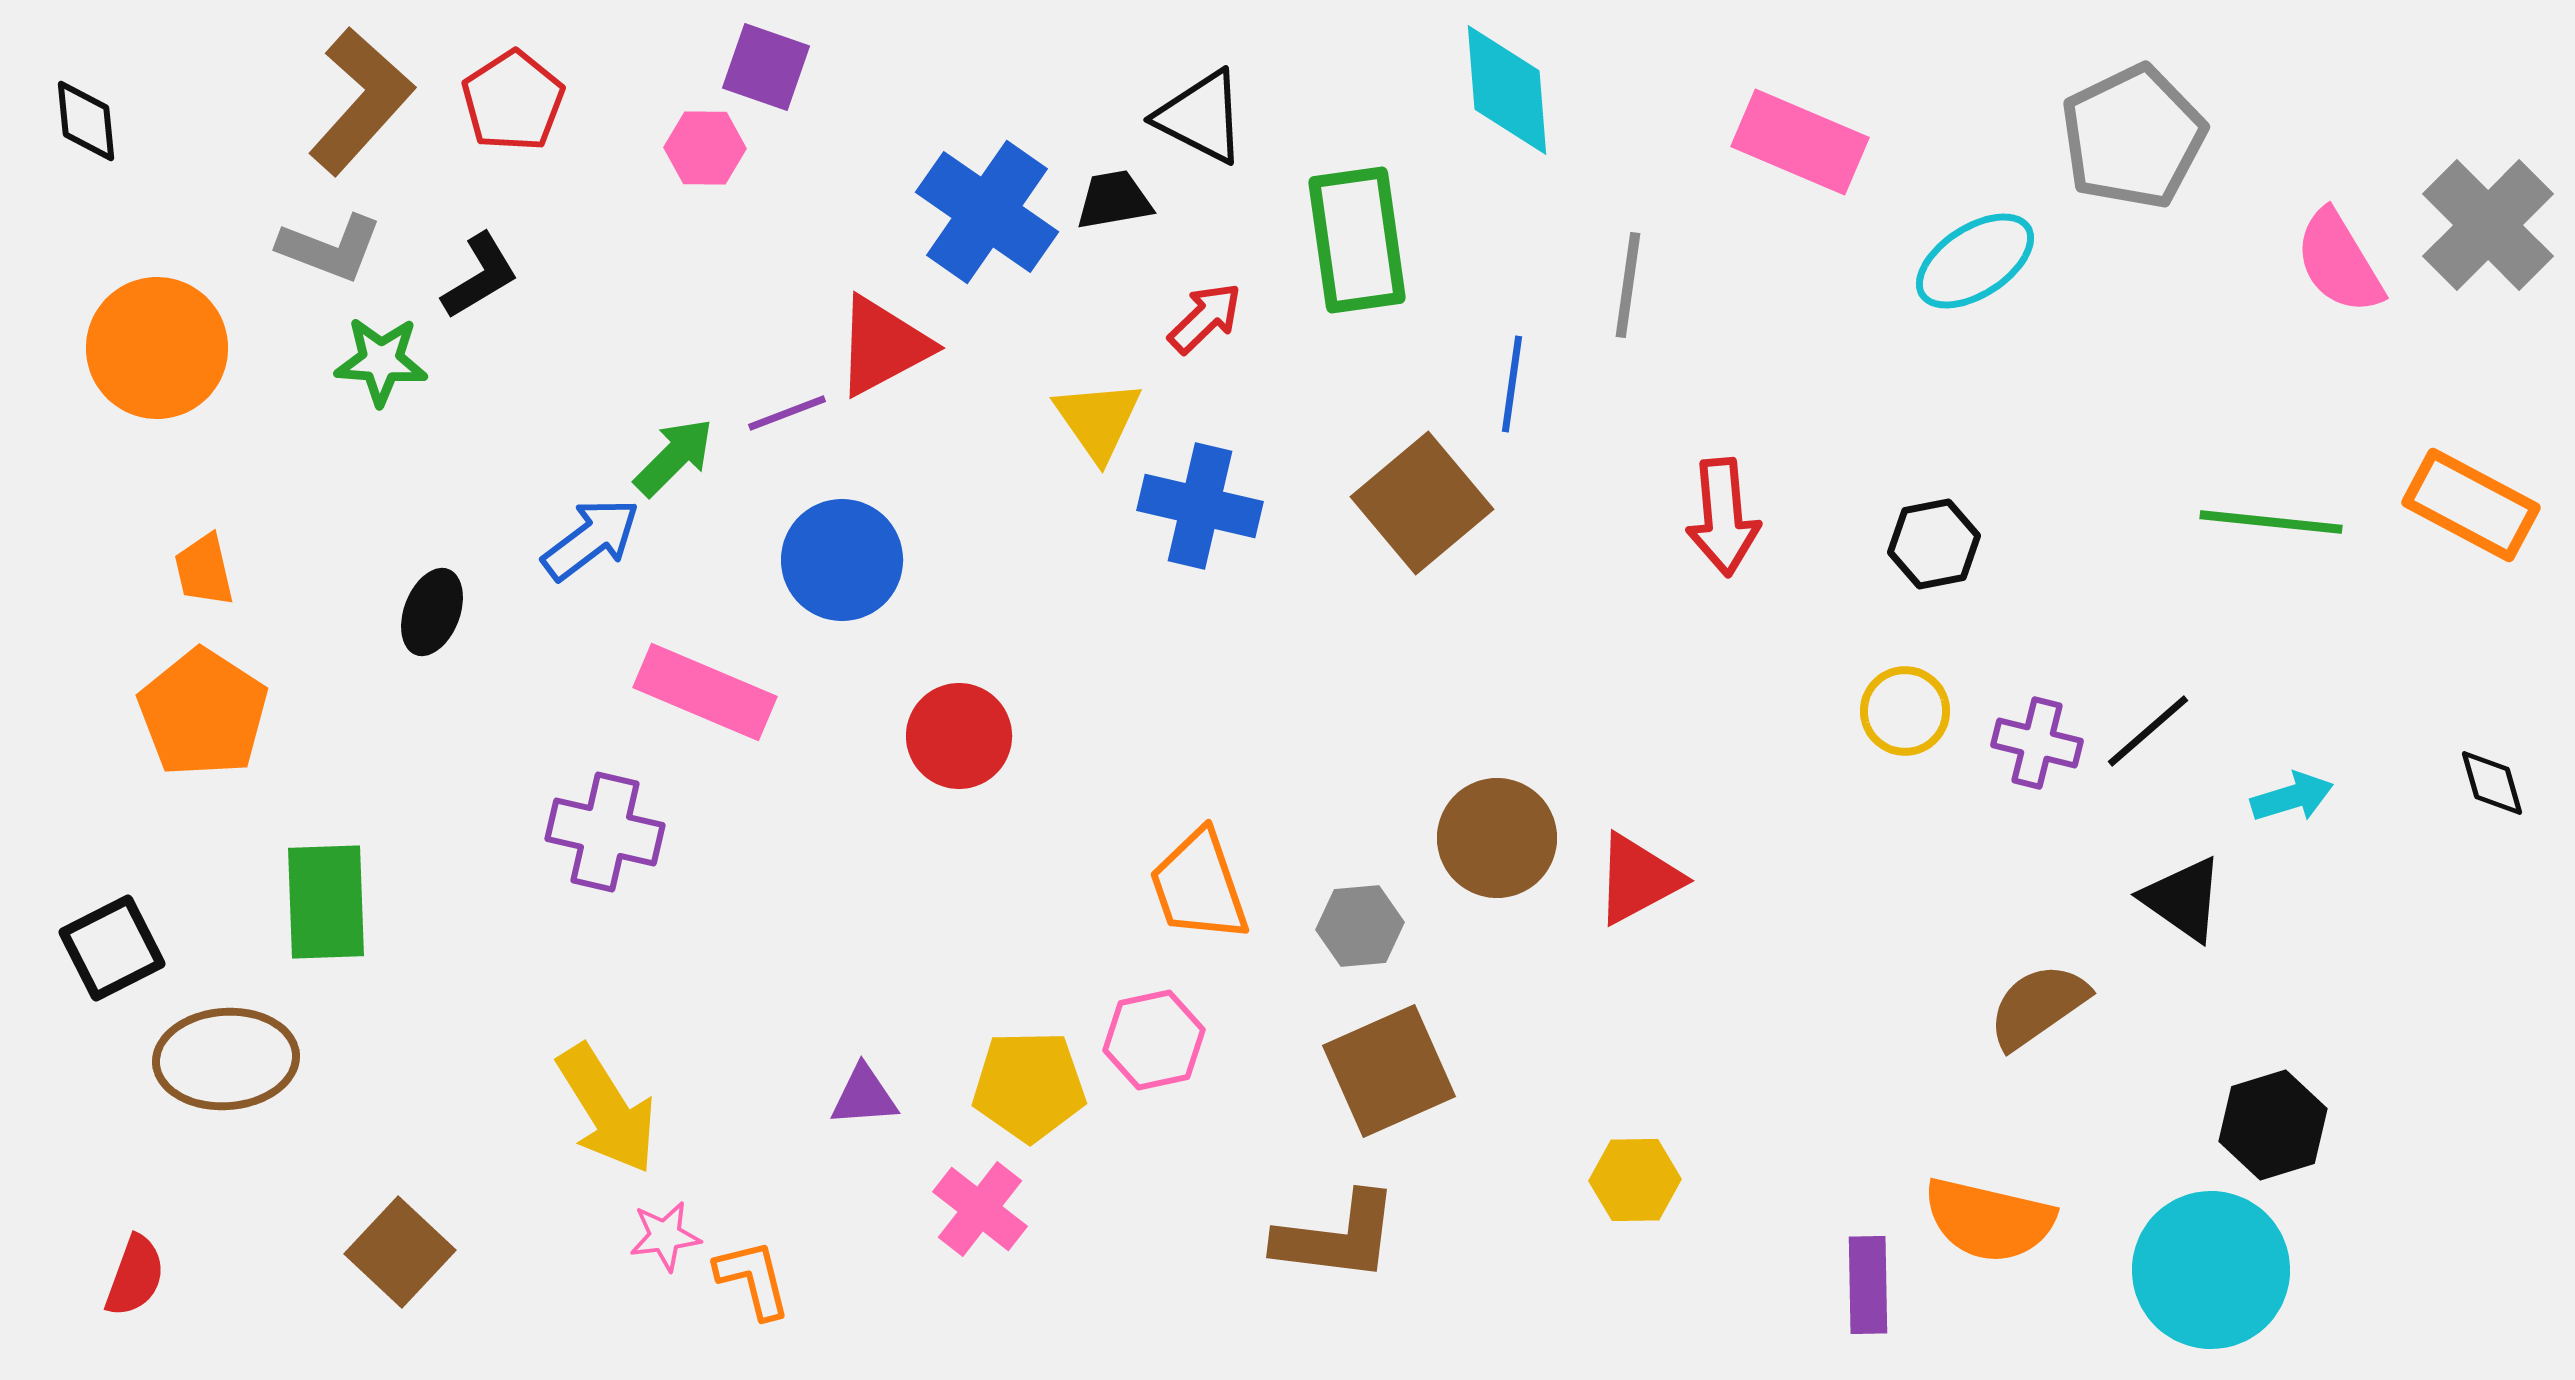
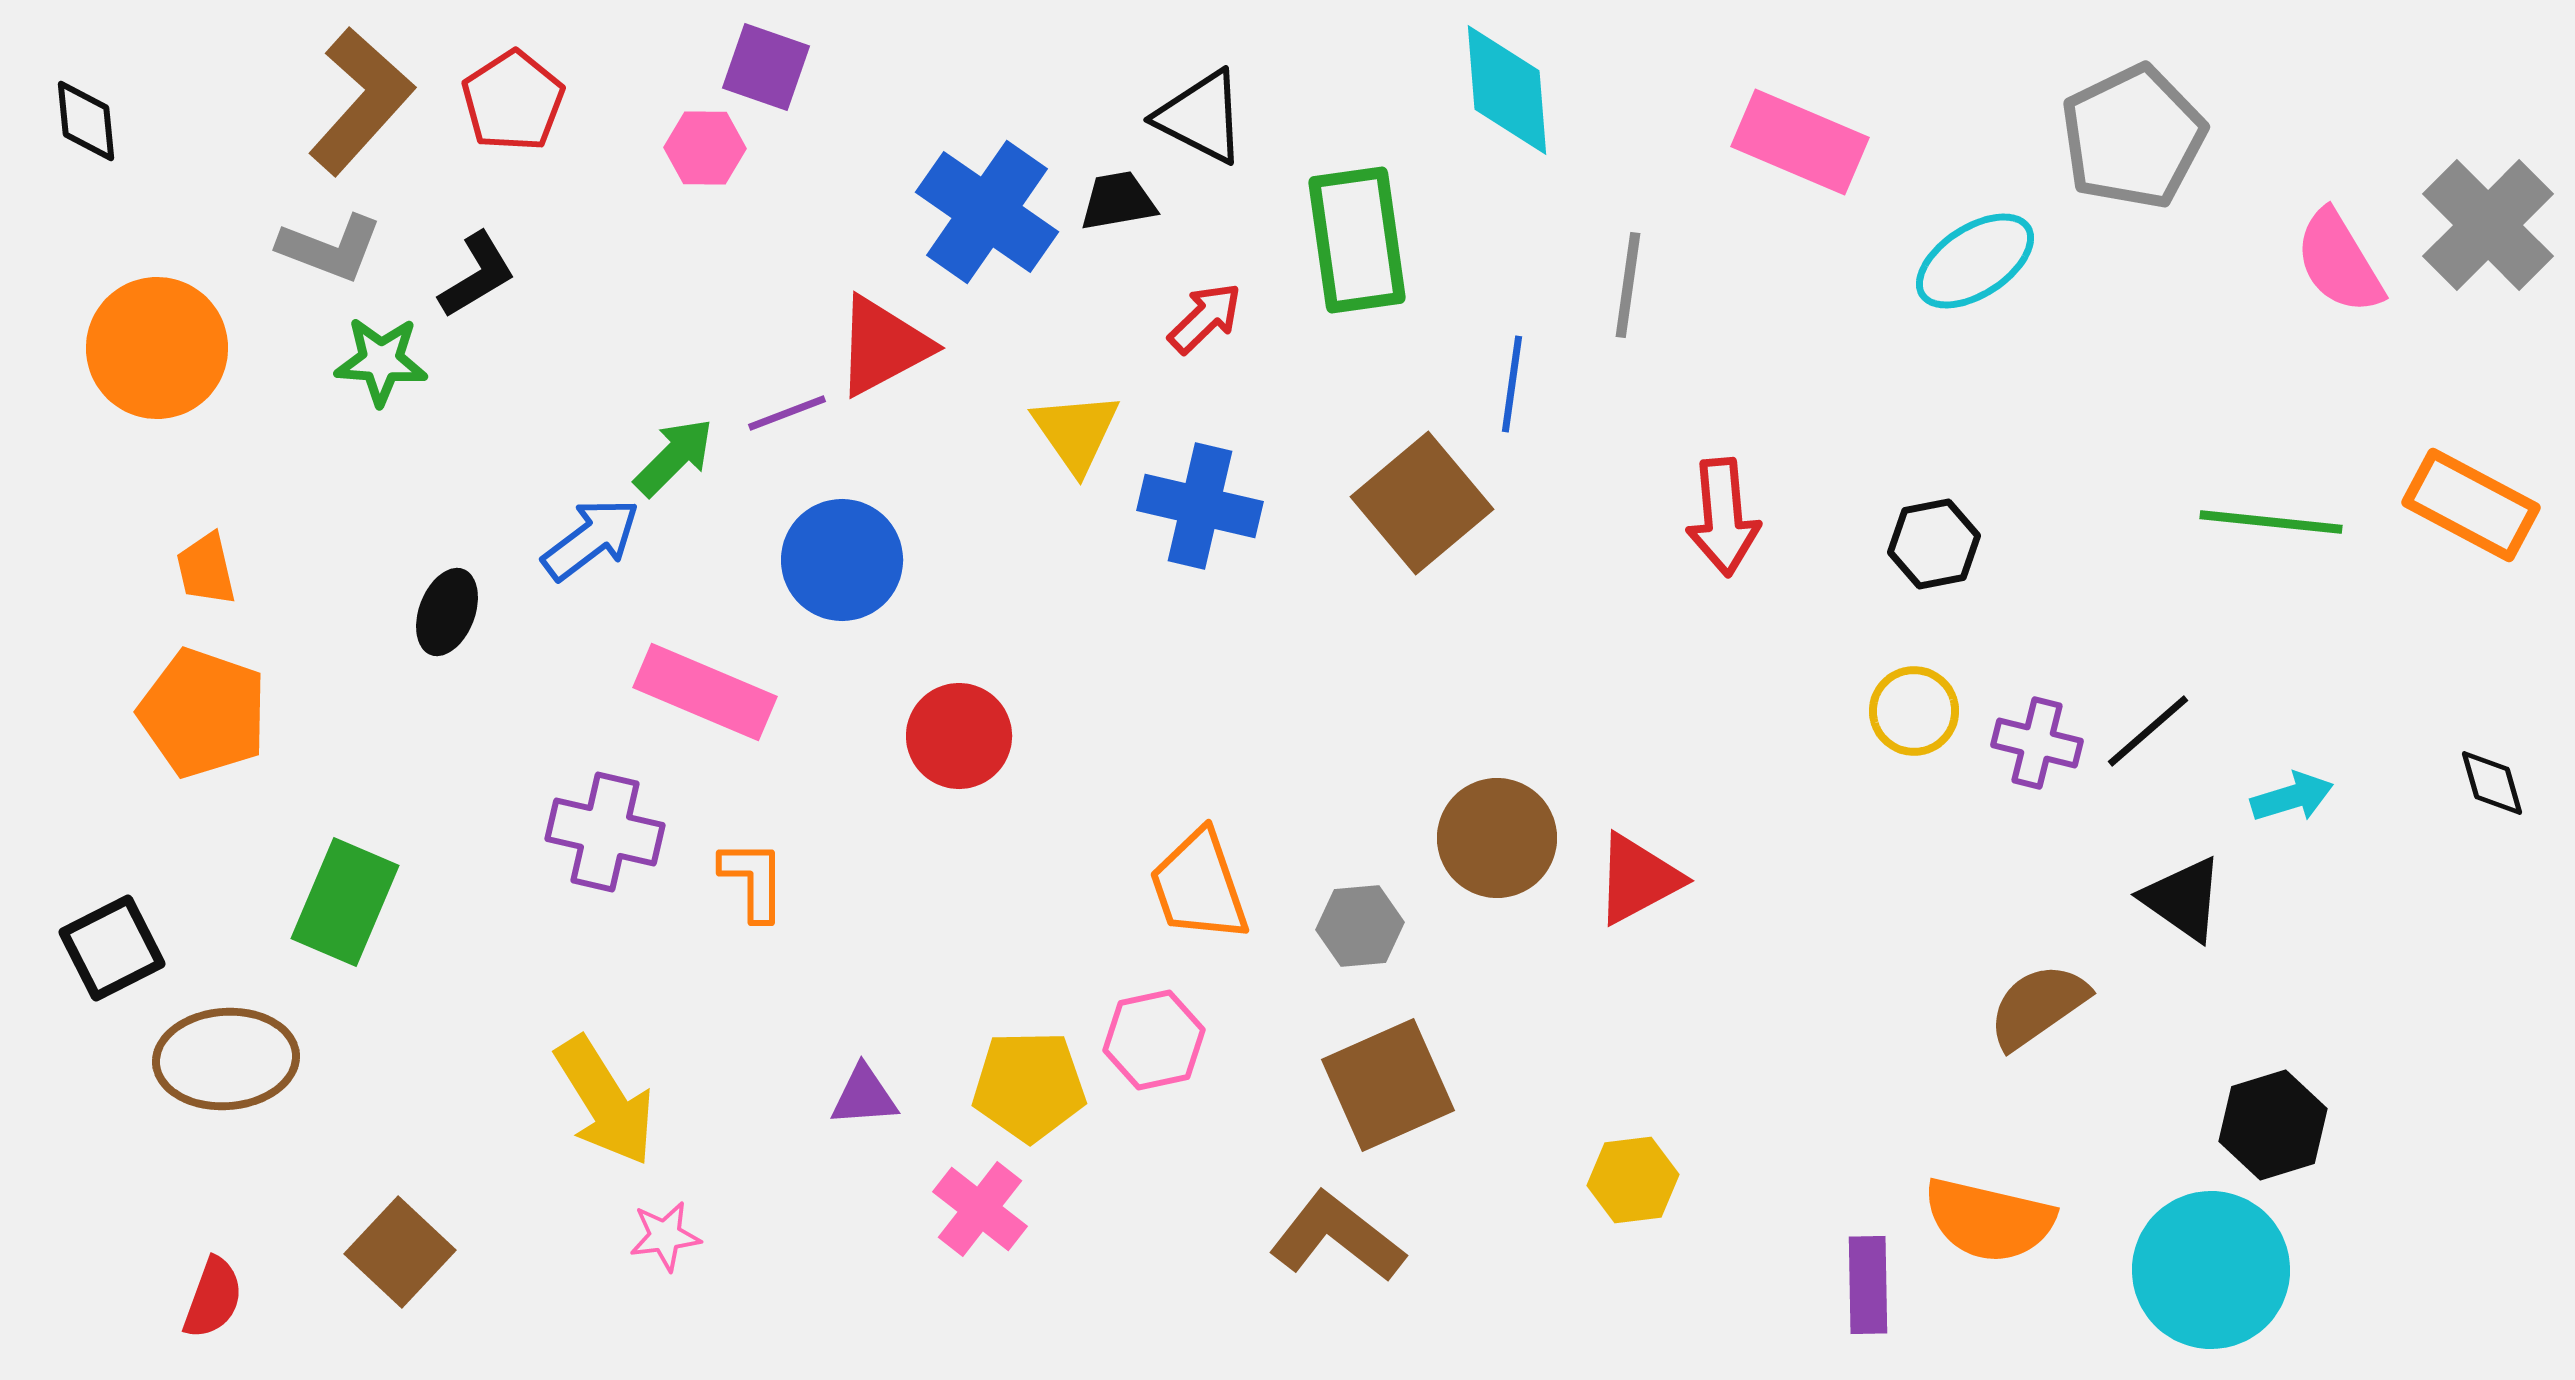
black trapezoid at (1114, 200): moved 4 px right, 1 px down
black L-shape at (480, 276): moved 3 px left, 1 px up
yellow triangle at (1098, 420): moved 22 px left, 12 px down
orange trapezoid at (204, 570): moved 2 px right, 1 px up
black ellipse at (432, 612): moved 15 px right
yellow circle at (1905, 711): moved 9 px right
orange pentagon at (203, 713): rotated 14 degrees counterclockwise
green rectangle at (326, 902): moved 19 px right; rotated 25 degrees clockwise
brown square at (1389, 1071): moved 1 px left, 14 px down
yellow arrow at (607, 1109): moved 2 px left, 8 px up
yellow hexagon at (1635, 1180): moved 2 px left; rotated 6 degrees counterclockwise
brown L-shape at (1337, 1237): rotated 149 degrees counterclockwise
red semicircle at (135, 1276): moved 78 px right, 22 px down
orange L-shape at (753, 1279): moved 399 px up; rotated 14 degrees clockwise
